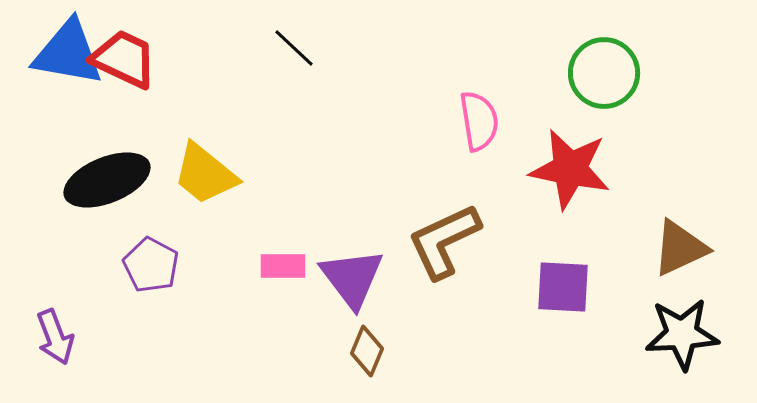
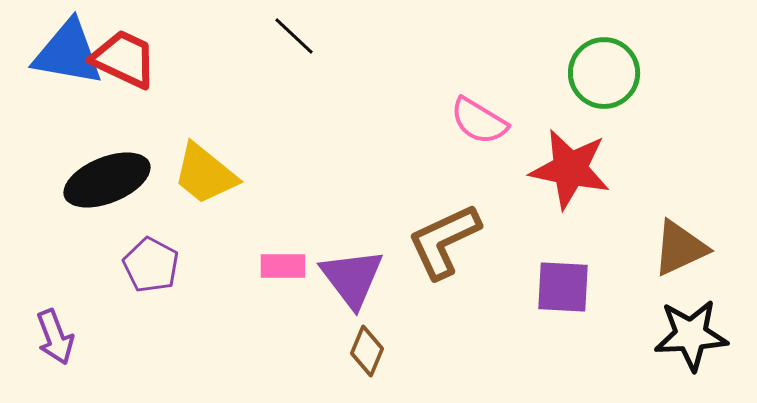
black line: moved 12 px up
pink semicircle: rotated 130 degrees clockwise
black star: moved 9 px right, 1 px down
